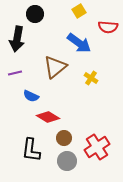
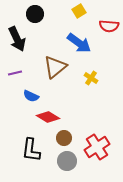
red semicircle: moved 1 px right, 1 px up
black arrow: rotated 35 degrees counterclockwise
